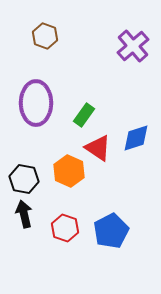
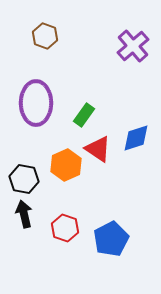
red triangle: moved 1 px down
orange hexagon: moved 3 px left, 6 px up; rotated 12 degrees clockwise
blue pentagon: moved 8 px down
